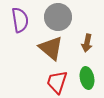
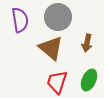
green ellipse: moved 2 px right, 2 px down; rotated 35 degrees clockwise
